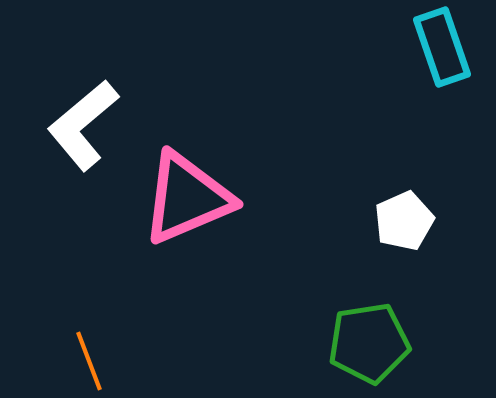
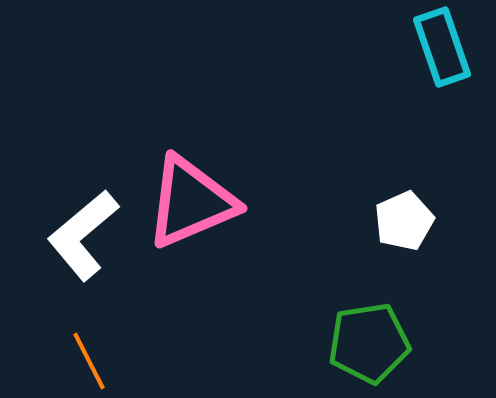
white L-shape: moved 110 px down
pink triangle: moved 4 px right, 4 px down
orange line: rotated 6 degrees counterclockwise
